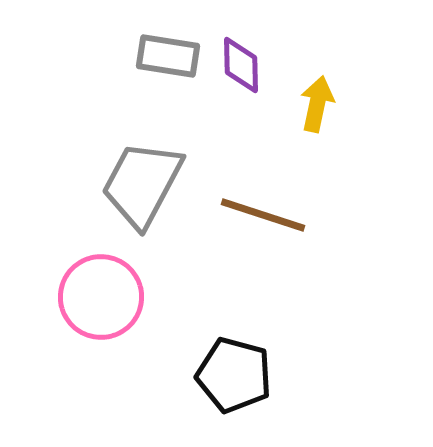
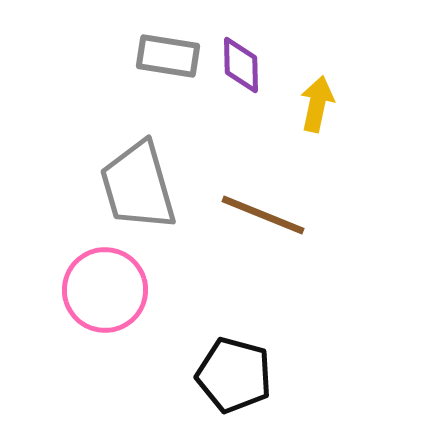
gray trapezoid: moved 4 px left, 2 px down; rotated 44 degrees counterclockwise
brown line: rotated 4 degrees clockwise
pink circle: moved 4 px right, 7 px up
